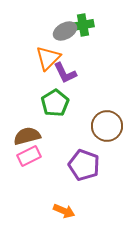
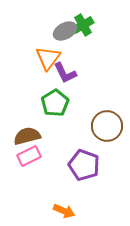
green cross: rotated 20 degrees counterclockwise
orange triangle: rotated 8 degrees counterclockwise
